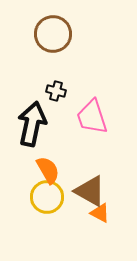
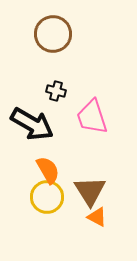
black arrow: rotated 108 degrees clockwise
brown triangle: rotated 28 degrees clockwise
orange triangle: moved 3 px left, 4 px down
